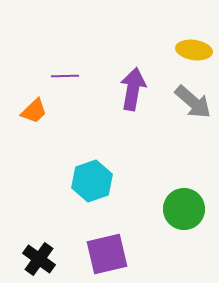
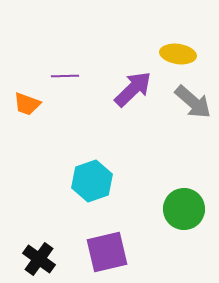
yellow ellipse: moved 16 px left, 4 px down
purple arrow: rotated 36 degrees clockwise
orange trapezoid: moved 7 px left, 7 px up; rotated 64 degrees clockwise
purple square: moved 2 px up
